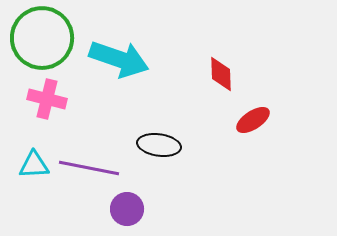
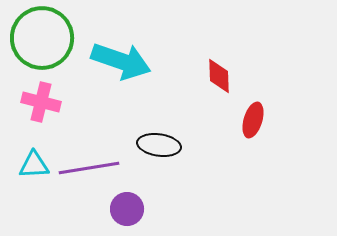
cyan arrow: moved 2 px right, 2 px down
red diamond: moved 2 px left, 2 px down
pink cross: moved 6 px left, 3 px down
red ellipse: rotated 40 degrees counterclockwise
purple line: rotated 20 degrees counterclockwise
